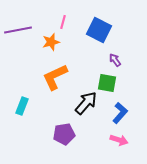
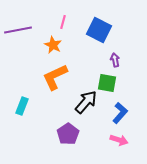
orange star: moved 2 px right, 3 px down; rotated 30 degrees counterclockwise
purple arrow: rotated 24 degrees clockwise
black arrow: moved 1 px up
purple pentagon: moved 4 px right; rotated 25 degrees counterclockwise
